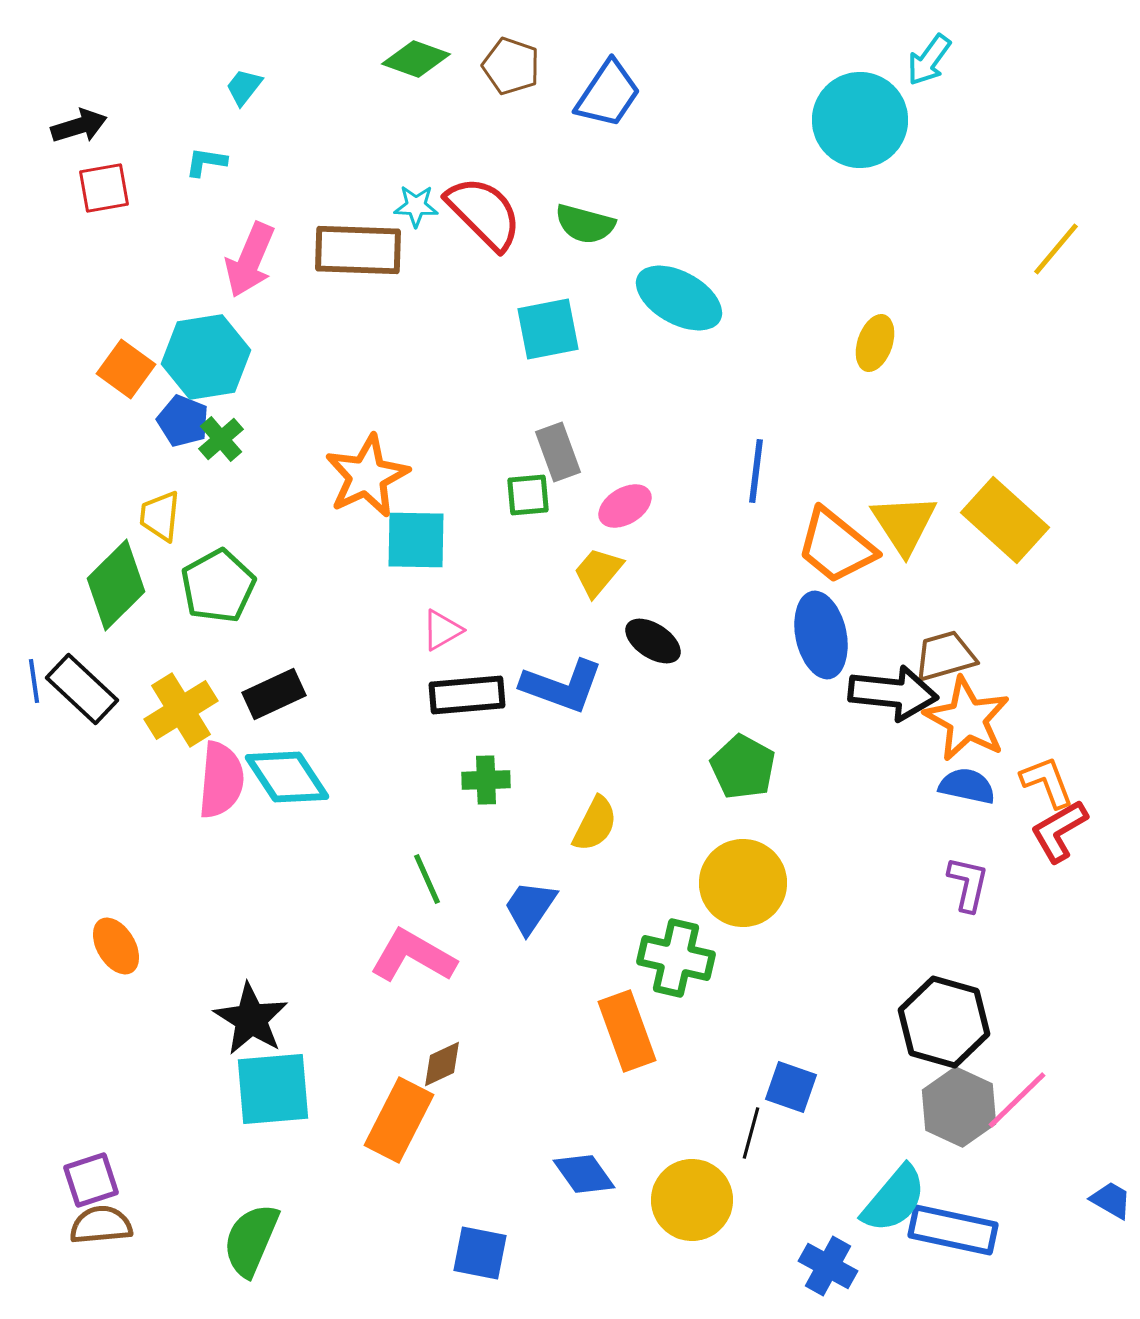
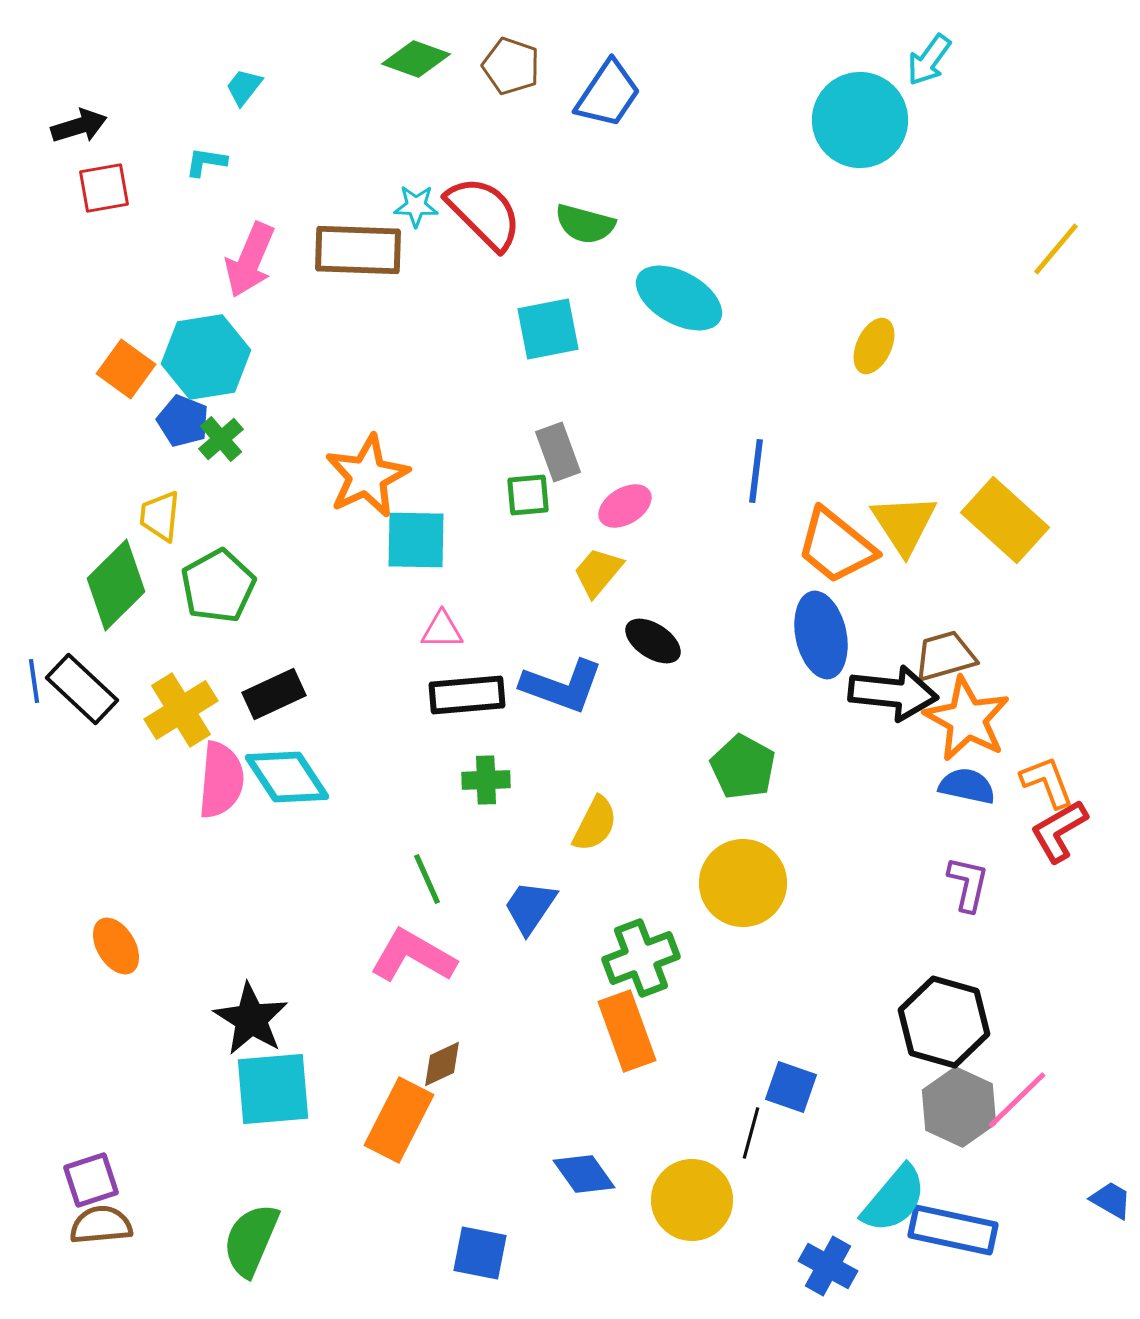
yellow ellipse at (875, 343): moved 1 px left, 3 px down; rotated 6 degrees clockwise
pink triangle at (442, 630): rotated 30 degrees clockwise
green cross at (676, 958): moved 35 px left; rotated 34 degrees counterclockwise
